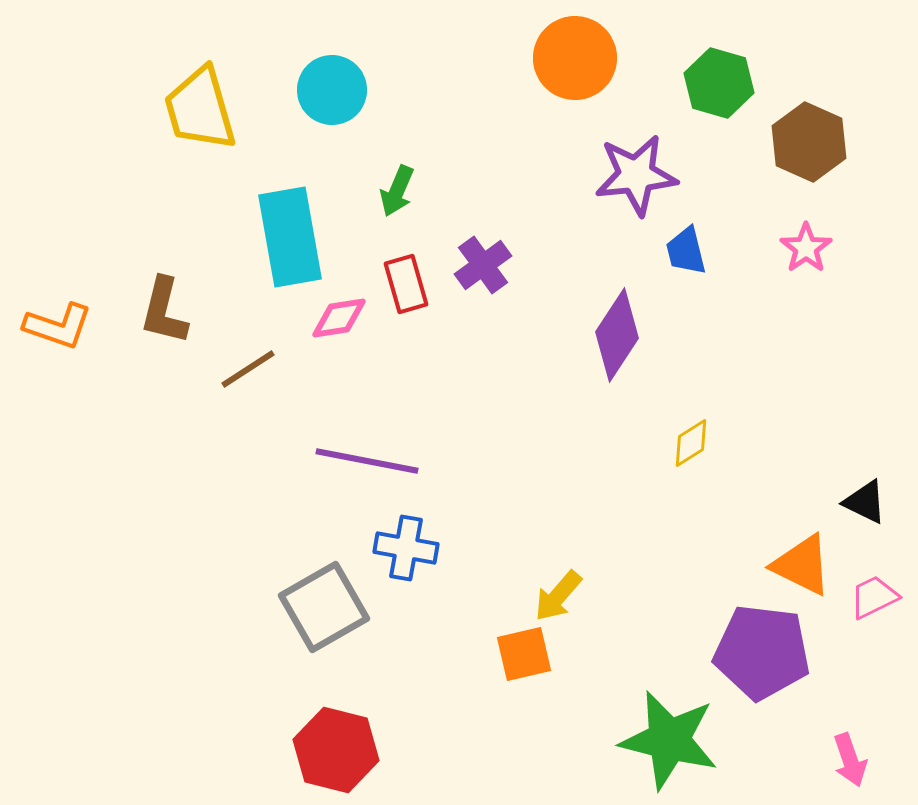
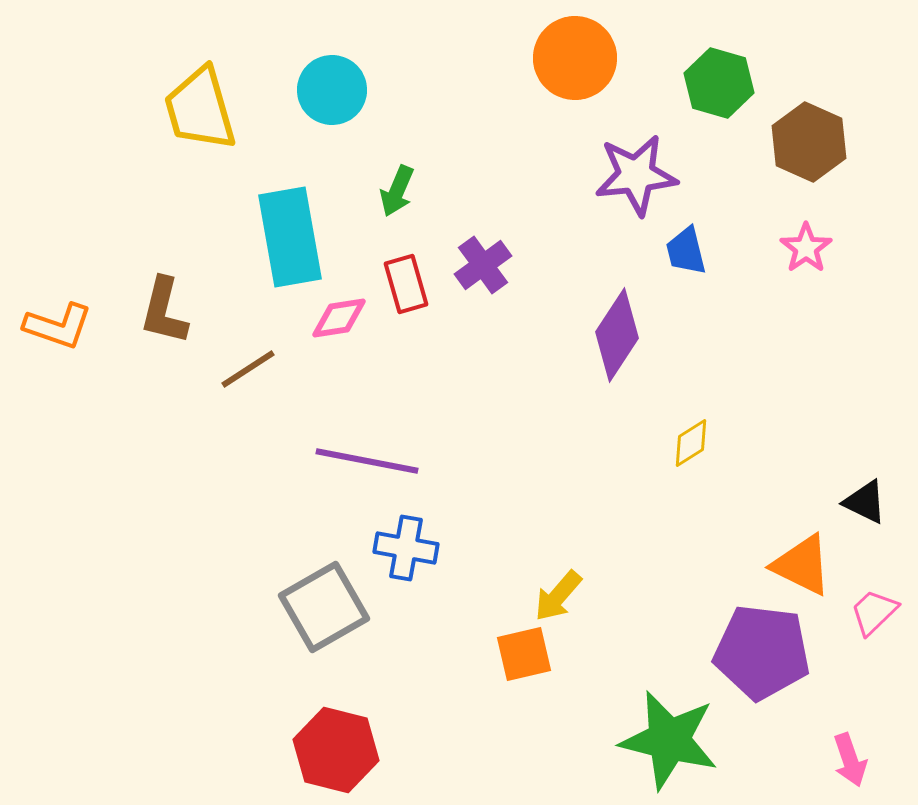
pink trapezoid: moved 15 px down; rotated 18 degrees counterclockwise
